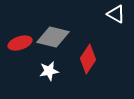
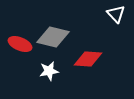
white triangle: rotated 18 degrees clockwise
red ellipse: moved 1 px down; rotated 40 degrees clockwise
red diamond: rotated 60 degrees clockwise
